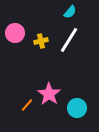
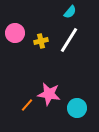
pink star: rotated 25 degrees counterclockwise
